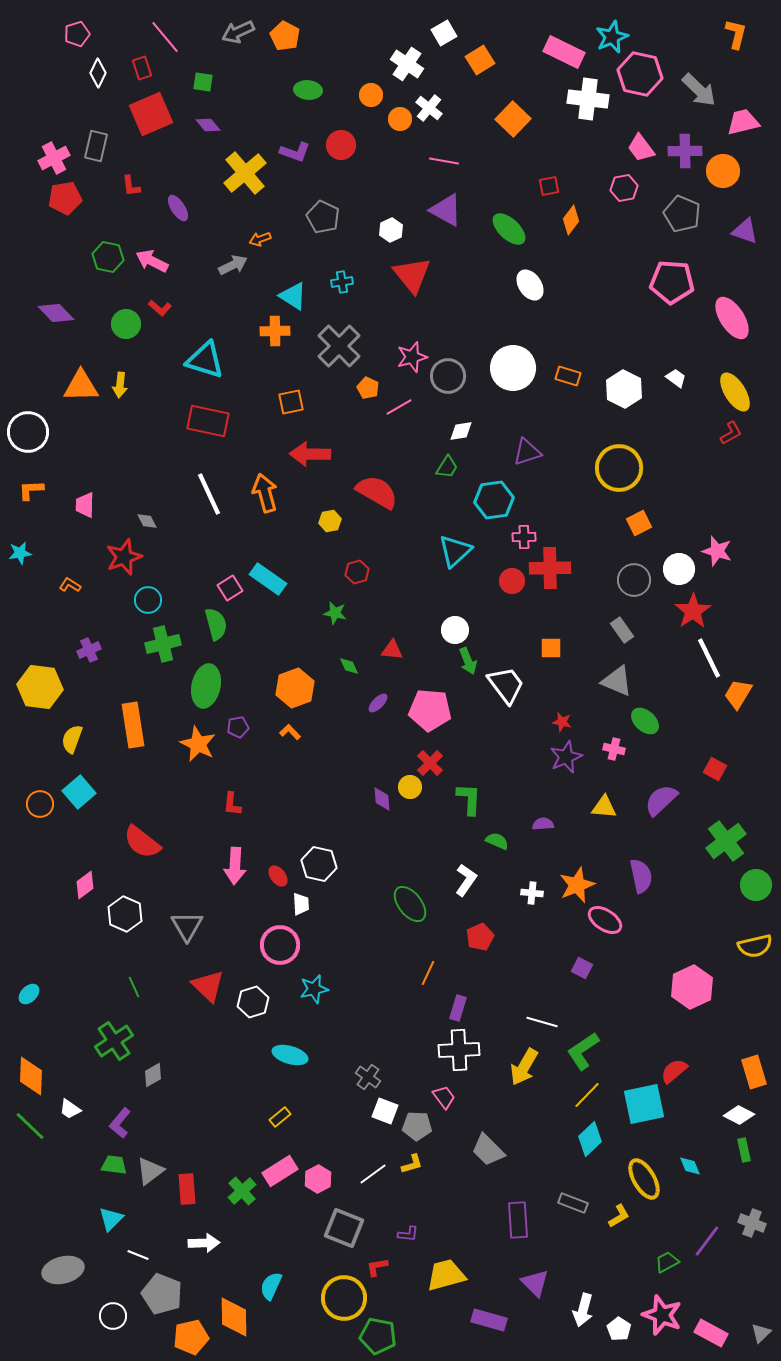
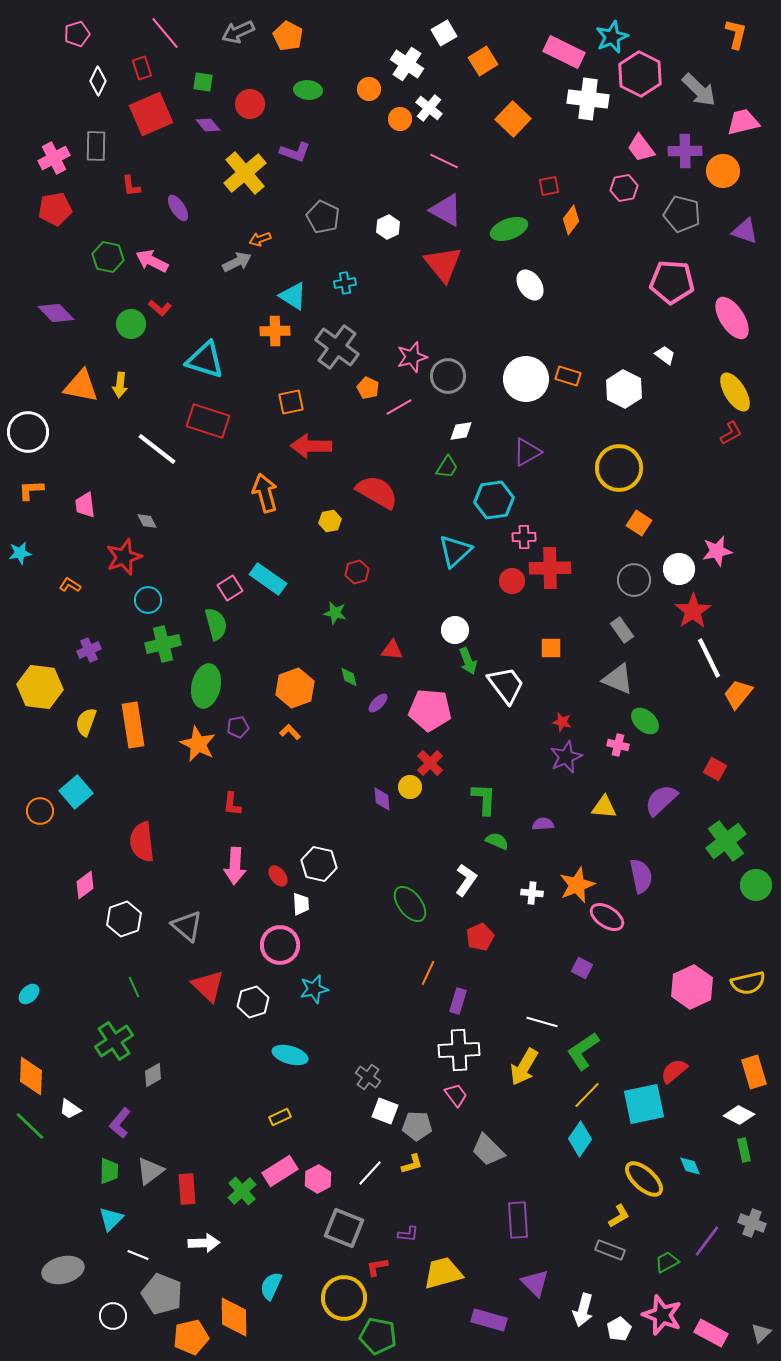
orange pentagon at (285, 36): moved 3 px right
pink line at (165, 37): moved 4 px up
orange square at (480, 60): moved 3 px right, 1 px down
white diamond at (98, 73): moved 8 px down
pink hexagon at (640, 74): rotated 15 degrees clockwise
orange circle at (371, 95): moved 2 px left, 6 px up
red circle at (341, 145): moved 91 px left, 41 px up
gray rectangle at (96, 146): rotated 12 degrees counterclockwise
pink line at (444, 161): rotated 16 degrees clockwise
red pentagon at (65, 198): moved 10 px left, 11 px down
gray pentagon at (682, 214): rotated 9 degrees counterclockwise
green ellipse at (509, 229): rotated 63 degrees counterclockwise
white hexagon at (391, 230): moved 3 px left, 3 px up
gray arrow at (233, 265): moved 4 px right, 3 px up
red triangle at (412, 275): moved 31 px right, 11 px up
cyan cross at (342, 282): moved 3 px right, 1 px down
green circle at (126, 324): moved 5 px right
gray cross at (339, 346): moved 2 px left, 1 px down; rotated 9 degrees counterclockwise
white circle at (513, 368): moved 13 px right, 11 px down
white trapezoid at (676, 378): moved 11 px left, 23 px up
orange triangle at (81, 386): rotated 12 degrees clockwise
red rectangle at (208, 421): rotated 6 degrees clockwise
purple triangle at (527, 452): rotated 12 degrees counterclockwise
red arrow at (310, 454): moved 1 px right, 8 px up
white line at (209, 494): moved 52 px left, 45 px up; rotated 27 degrees counterclockwise
pink trapezoid at (85, 505): rotated 8 degrees counterclockwise
orange square at (639, 523): rotated 30 degrees counterclockwise
pink star at (717, 551): rotated 28 degrees counterclockwise
green diamond at (349, 666): moved 11 px down; rotated 10 degrees clockwise
gray triangle at (617, 681): moved 1 px right, 2 px up
orange trapezoid at (738, 694): rotated 8 degrees clockwise
yellow semicircle at (72, 739): moved 14 px right, 17 px up
pink cross at (614, 749): moved 4 px right, 4 px up
cyan square at (79, 792): moved 3 px left
green L-shape at (469, 799): moved 15 px right
orange circle at (40, 804): moved 7 px down
red semicircle at (142, 842): rotated 45 degrees clockwise
white hexagon at (125, 914): moved 1 px left, 5 px down; rotated 16 degrees clockwise
pink ellipse at (605, 920): moved 2 px right, 3 px up
gray triangle at (187, 926): rotated 20 degrees counterclockwise
yellow semicircle at (755, 946): moved 7 px left, 37 px down
purple rectangle at (458, 1008): moved 7 px up
pink trapezoid at (444, 1097): moved 12 px right, 2 px up
yellow rectangle at (280, 1117): rotated 15 degrees clockwise
cyan diamond at (590, 1139): moved 10 px left; rotated 12 degrees counterclockwise
green trapezoid at (114, 1165): moved 5 px left, 6 px down; rotated 84 degrees clockwise
white line at (373, 1174): moved 3 px left, 1 px up; rotated 12 degrees counterclockwise
yellow ellipse at (644, 1179): rotated 18 degrees counterclockwise
gray rectangle at (573, 1203): moved 37 px right, 47 px down
yellow trapezoid at (446, 1275): moved 3 px left, 2 px up
white pentagon at (619, 1329): rotated 10 degrees clockwise
